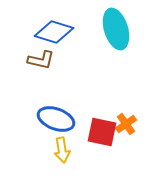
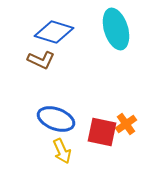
brown L-shape: rotated 12 degrees clockwise
yellow arrow: moved 1 px down; rotated 15 degrees counterclockwise
